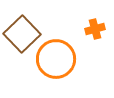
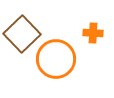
orange cross: moved 2 px left, 4 px down; rotated 18 degrees clockwise
